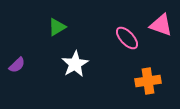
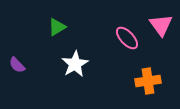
pink triangle: rotated 35 degrees clockwise
purple semicircle: rotated 90 degrees clockwise
